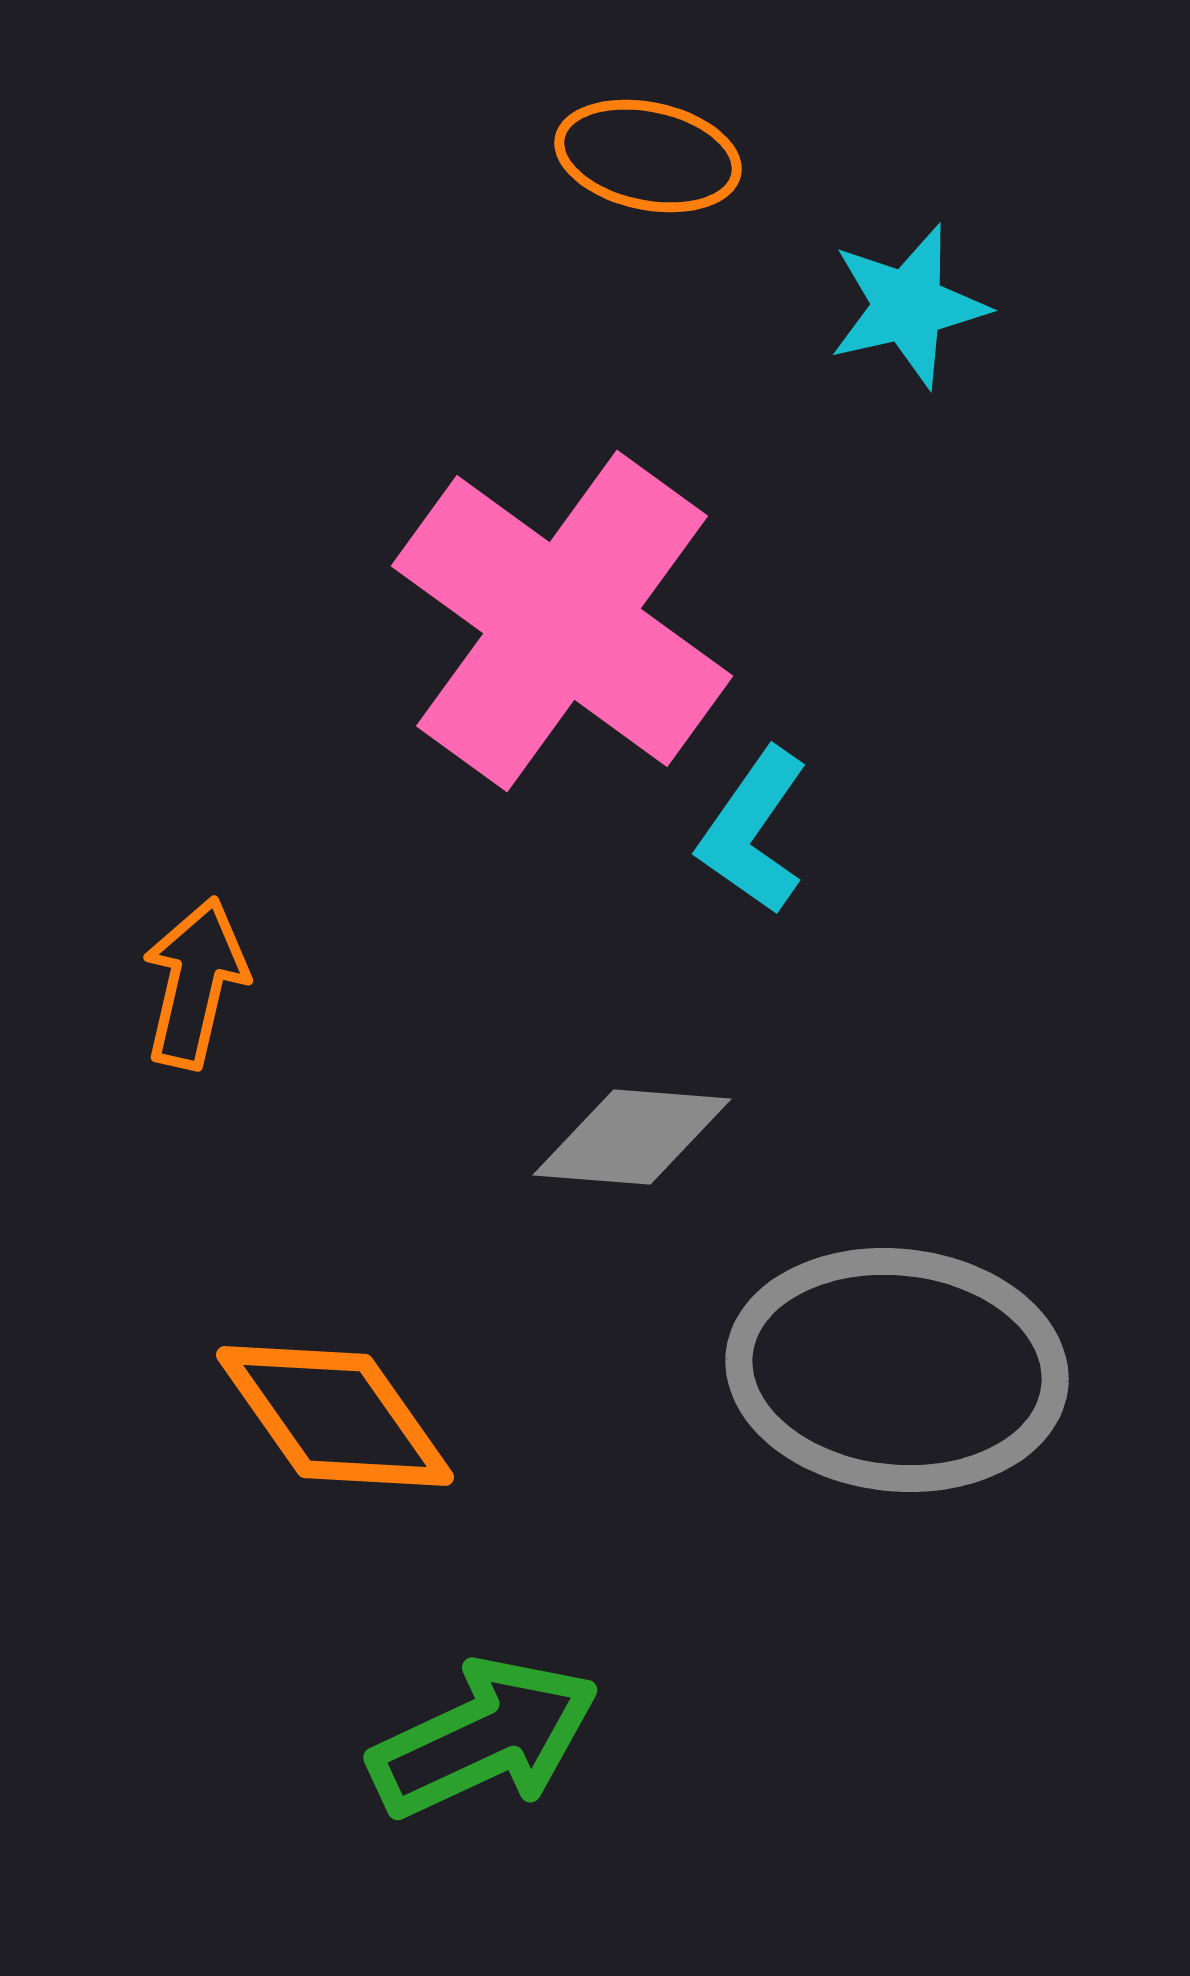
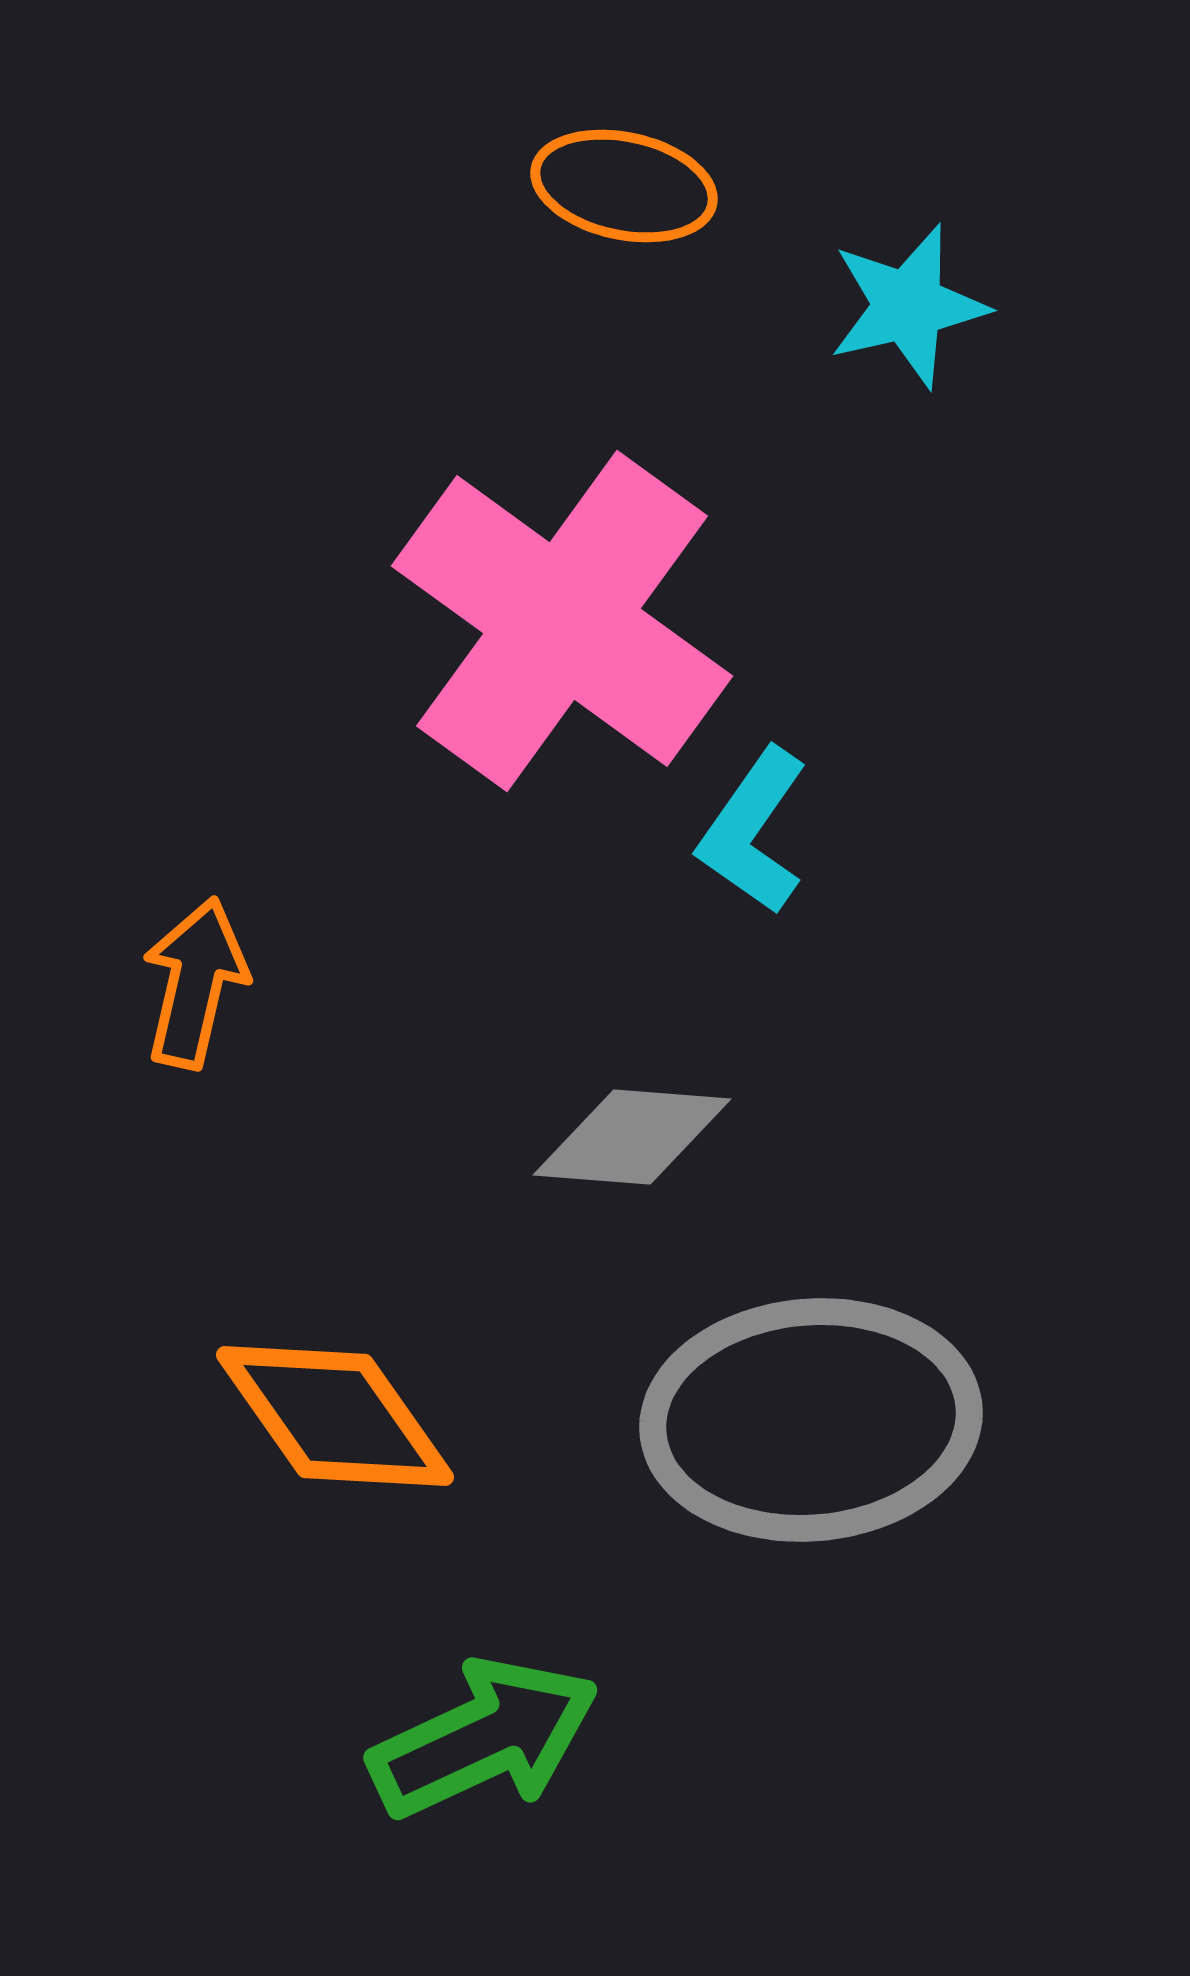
orange ellipse: moved 24 px left, 30 px down
gray ellipse: moved 86 px left, 50 px down; rotated 11 degrees counterclockwise
